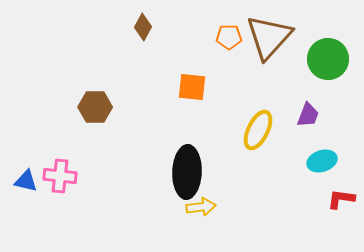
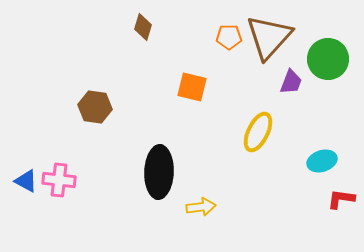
brown diamond: rotated 12 degrees counterclockwise
orange square: rotated 8 degrees clockwise
brown hexagon: rotated 8 degrees clockwise
purple trapezoid: moved 17 px left, 33 px up
yellow ellipse: moved 2 px down
black ellipse: moved 28 px left
pink cross: moved 1 px left, 4 px down
blue triangle: rotated 15 degrees clockwise
